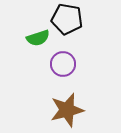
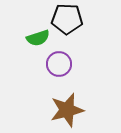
black pentagon: rotated 8 degrees counterclockwise
purple circle: moved 4 px left
